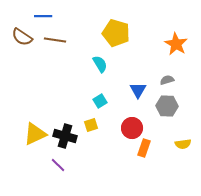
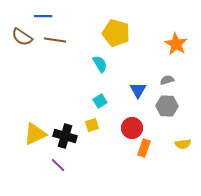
yellow square: moved 1 px right
